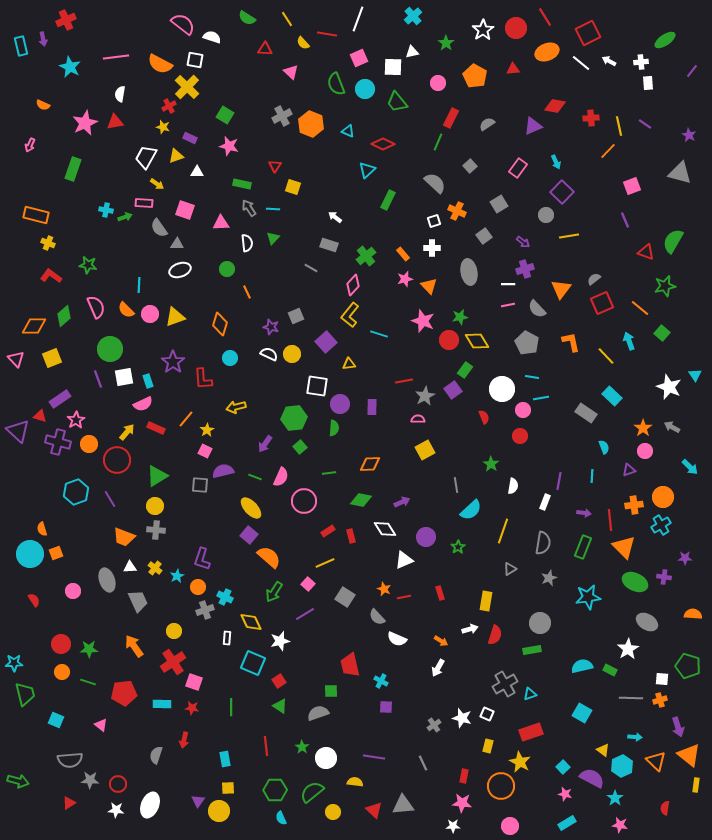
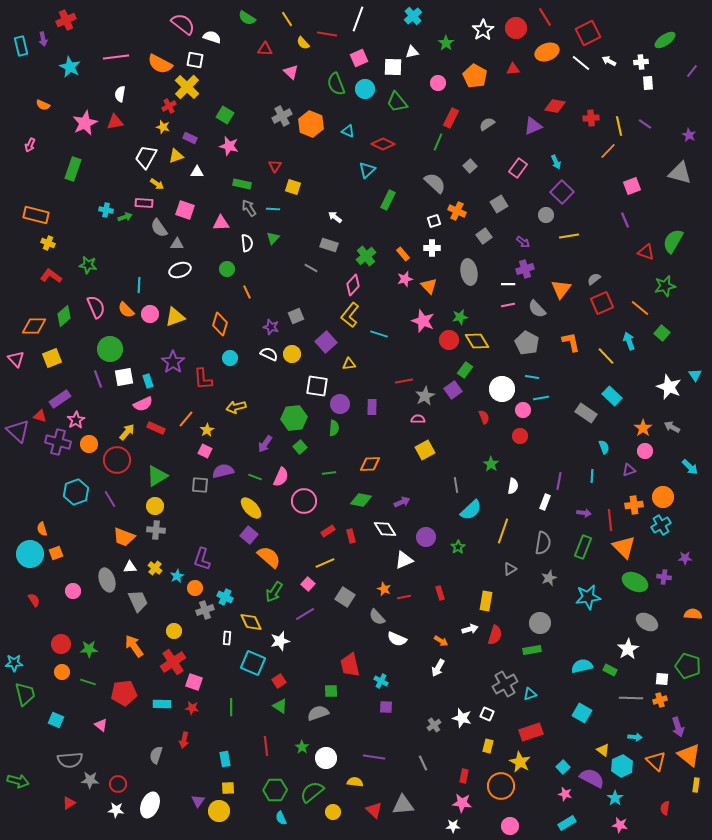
orange circle at (198, 587): moved 3 px left, 1 px down
